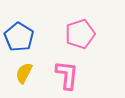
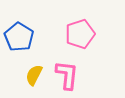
yellow semicircle: moved 10 px right, 2 px down
